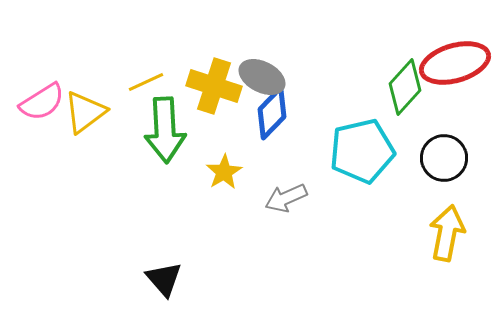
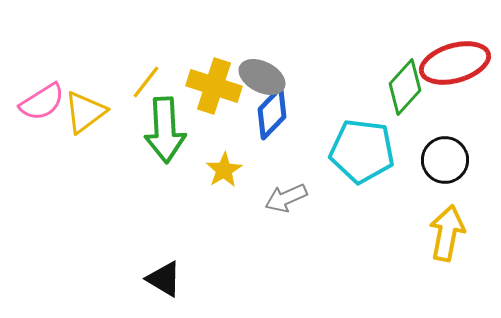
yellow line: rotated 27 degrees counterclockwise
cyan pentagon: rotated 20 degrees clockwise
black circle: moved 1 px right, 2 px down
yellow star: moved 2 px up
black triangle: rotated 18 degrees counterclockwise
